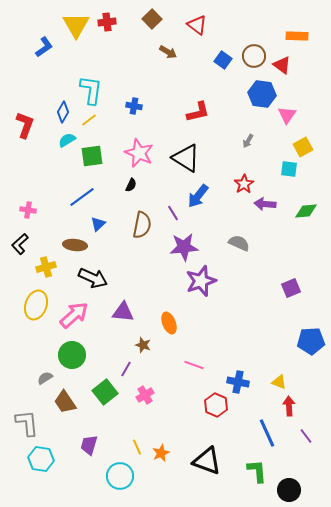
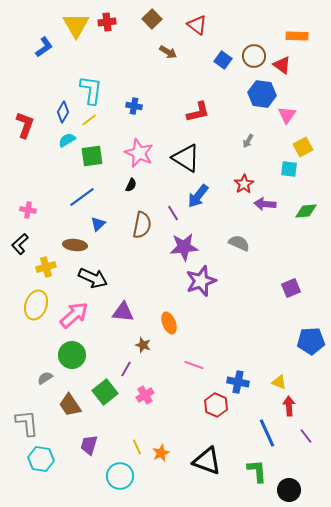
brown trapezoid at (65, 402): moved 5 px right, 3 px down
